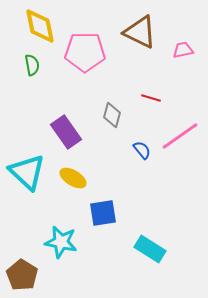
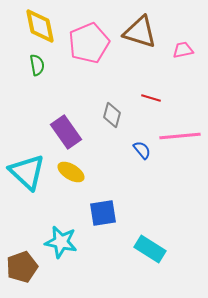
brown triangle: rotated 9 degrees counterclockwise
pink pentagon: moved 4 px right, 9 px up; rotated 24 degrees counterclockwise
green semicircle: moved 5 px right
pink line: rotated 30 degrees clockwise
yellow ellipse: moved 2 px left, 6 px up
brown pentagon: moved 8 px up; rotated 20 degrees clockwise
